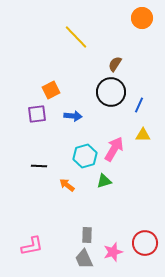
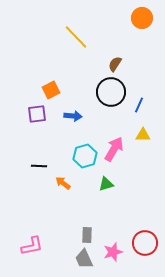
green triangle: moved 2 px right, 3 px down
orange arrow: moved 4 px left, 2 px up
